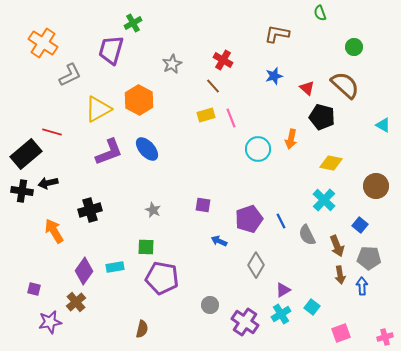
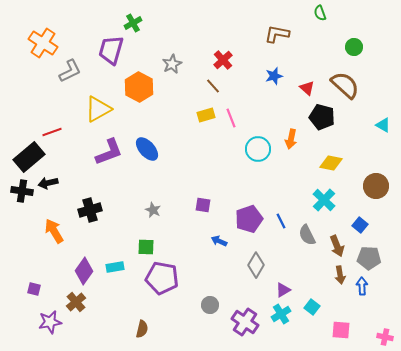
red cross at (223, 60): rotated 18 degrees clockwise
gray L-shape at (70, 75): moved 4 px up
orange hexagon at (139, 100): moved 13 px up
red line at (52, 132): rotated 36 degrees counterclockwise
black rectangle at (26, 154): moved 3 px right, 3 px down
pink square at (341, 333): moved 3 px up; rotated 24 degrees clockwise
pink cross at (385, 337): rotated 28 degrees clockwise
